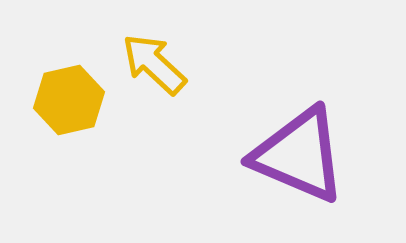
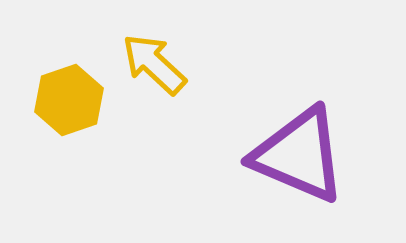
yellow hexagon: rotated 6 degrees counterclockwise
